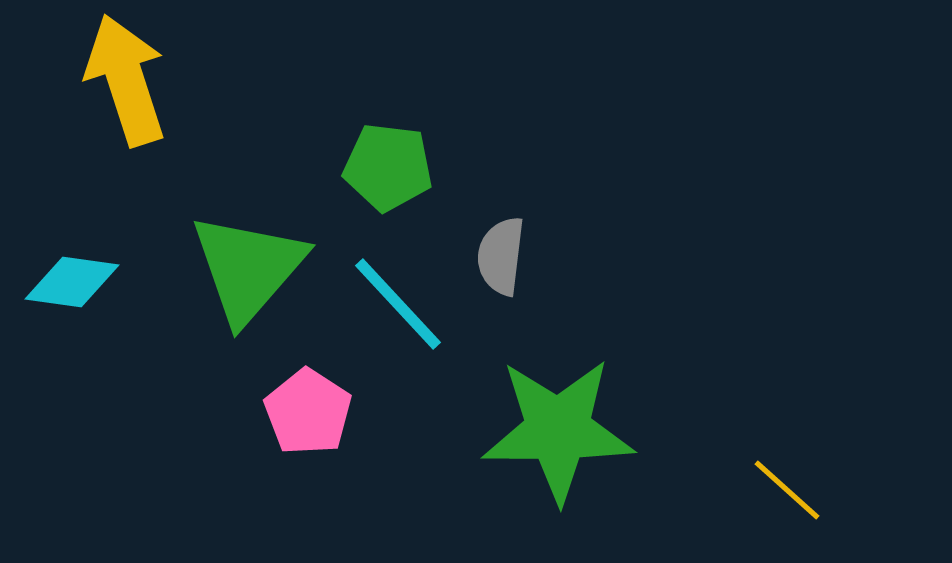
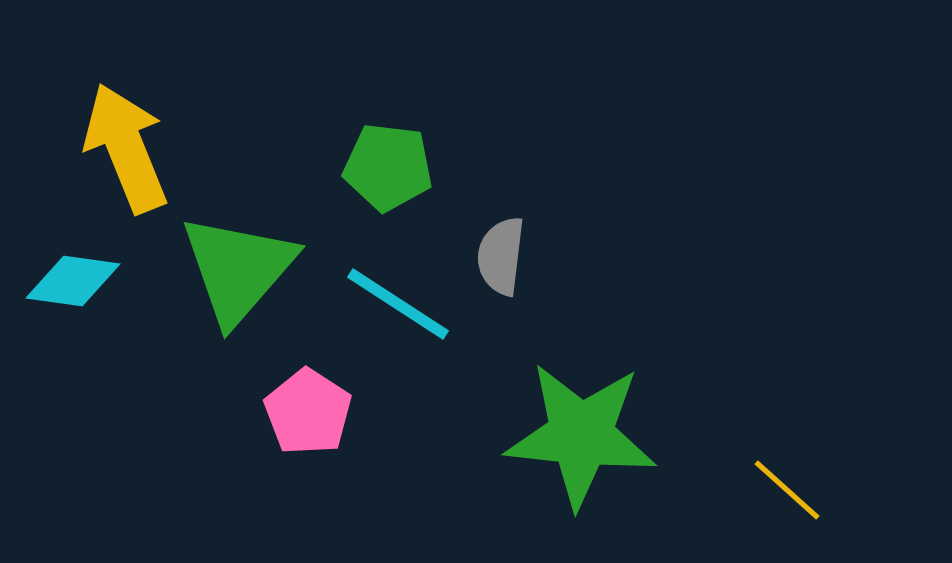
yellow arrow: moved 68 px down; rotated 4 degrees counterclockwise
green triangle: moved 10 px left, 1 px down
cyan diamond: moved 1 px right, 1 px up
cyan line: rotated 14 degrees counterclockwise
green star: moved 23 px right, 5 px down; rotated 6 degrees clockwise
